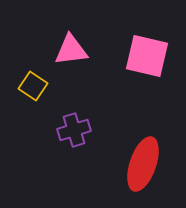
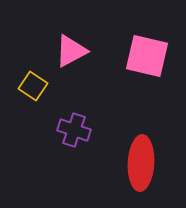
pink triangle: moved 1 px down; rotated 21 degrees counterclockwise
purple cross: rotated 36 degrees clockwise
red ellipse: moved 2 px left, 1 px up; rotated 16 degrees counterclockwise
